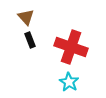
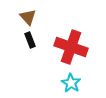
brown triangle: moved 2 px right
cyan star: moved 2 px right, 1 px down
